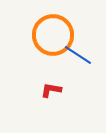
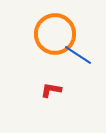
orange circle: moved 2 px right, 1 px up
